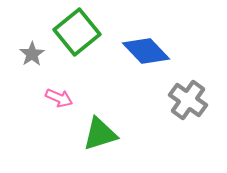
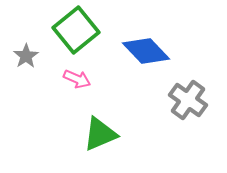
green square: moved 1 px left, 2 px up
gray star: moved 6 px left, 2 px down
pink arrow: moved 18 px right, 19 px up
green triangle: rotated 6 degrees counterclockwise
